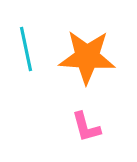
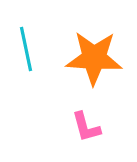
orange star: moved 7 px right, 1 px down
